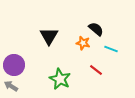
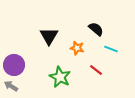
orange star: moved 6 px left, 5 px down
green star: moved 2 px up
